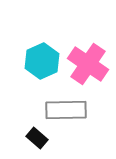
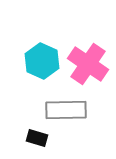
cyan hexagon: rotated 12 degrees counterclockwise
black rectangle: rotated 25 degrees counterclockwise
